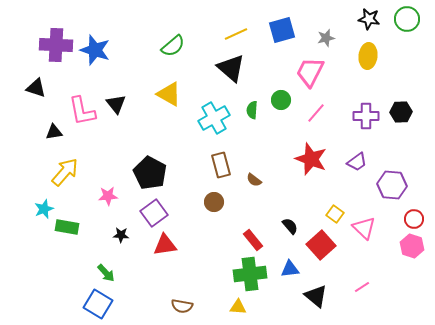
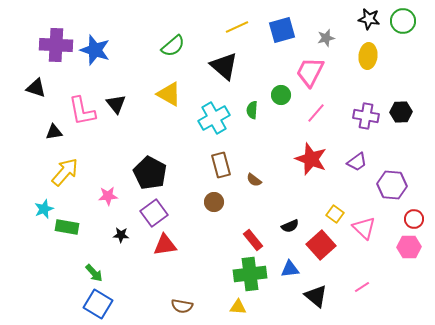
green circle at (407, 19): moved 4 px left, 2 px down
yellow line at (236, 34): moved 1 px right, 7 px up
black triangle at (231, 68): moved 7 px left, 2 px up
green circle at (281, 100): moved 5 px up
purple cross at (366, 116): rotated 10 degrees clockwise
black semicircle at (290, 226): rotated 108 degrees clockwise
pink hexagon at (412, 246): moved 3 px left, 1 px down; rotated 20 degrees counterclockwise
green arrow at (106, 273): moved 12 px left
